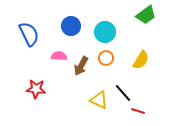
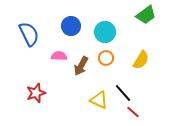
red star: moved 4 px down; rotated 24 degrees counterclockwise
red line: moved 5 px left, 1 px down; rotated 24 degrees clockwise
